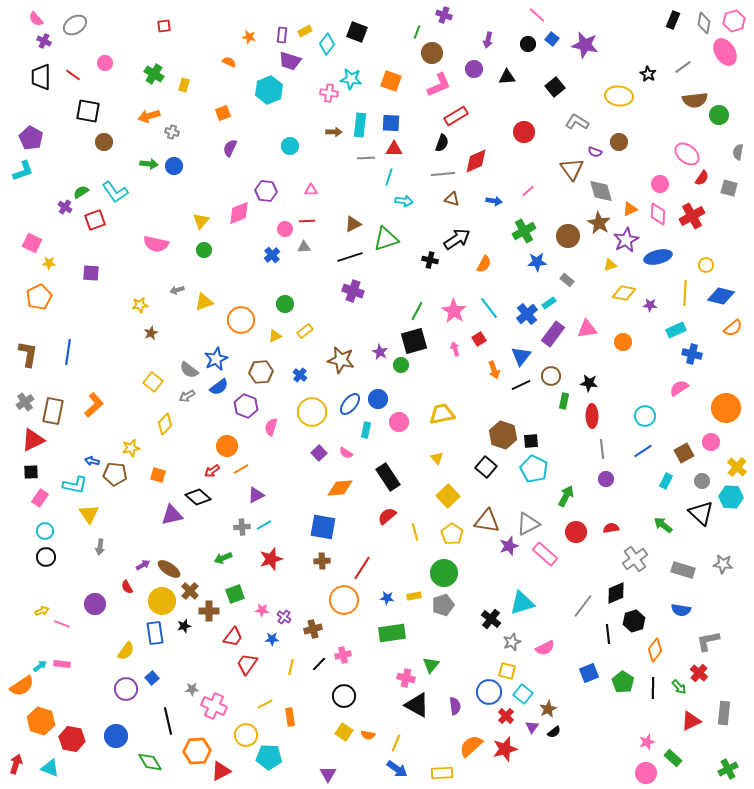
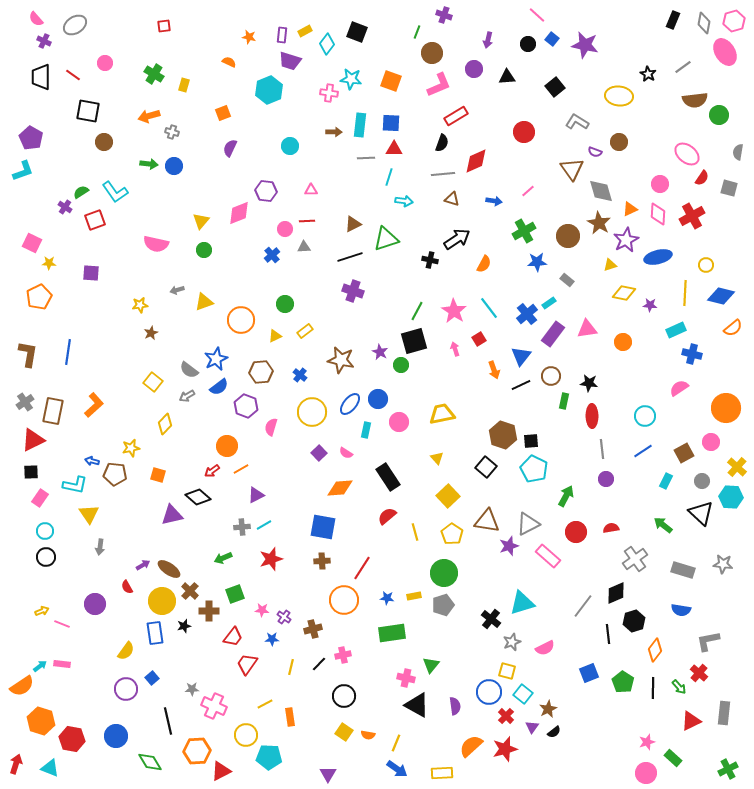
pink rectangle at (545, 554): moved 3 px right, 2 px down
